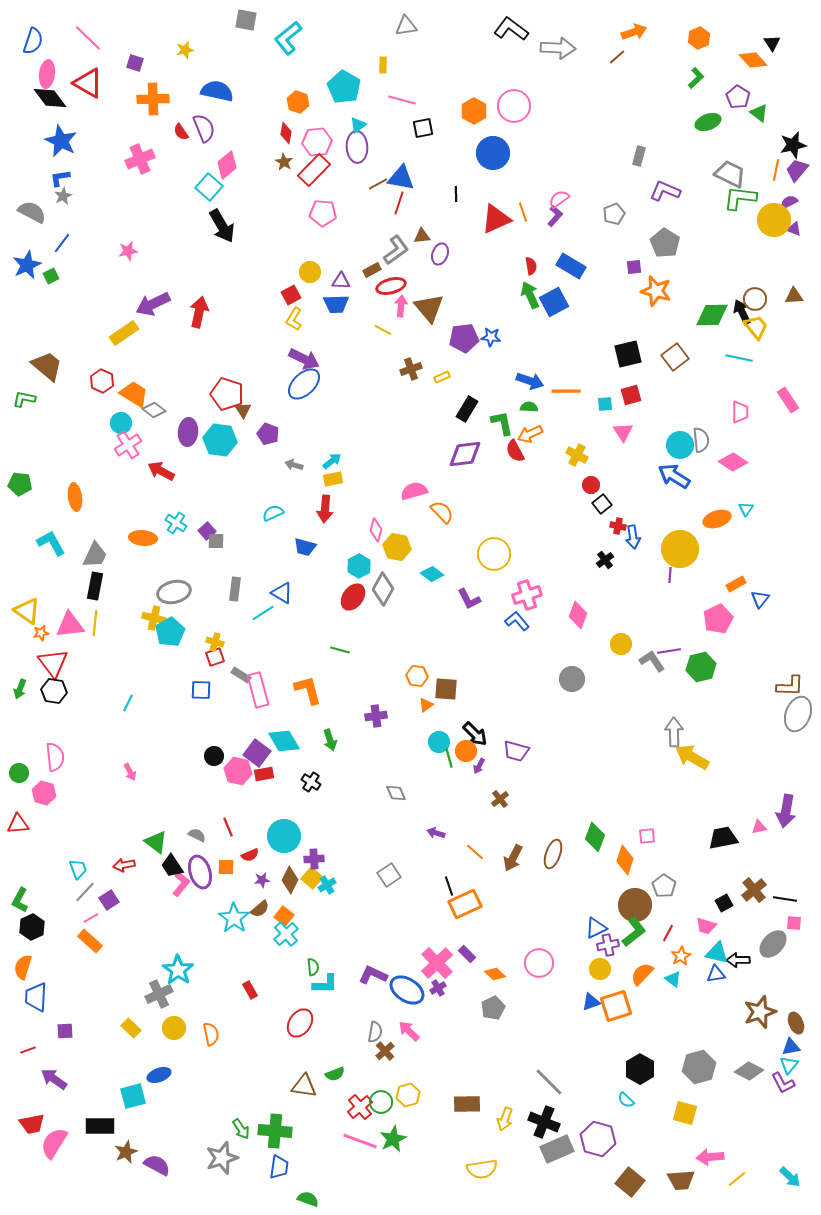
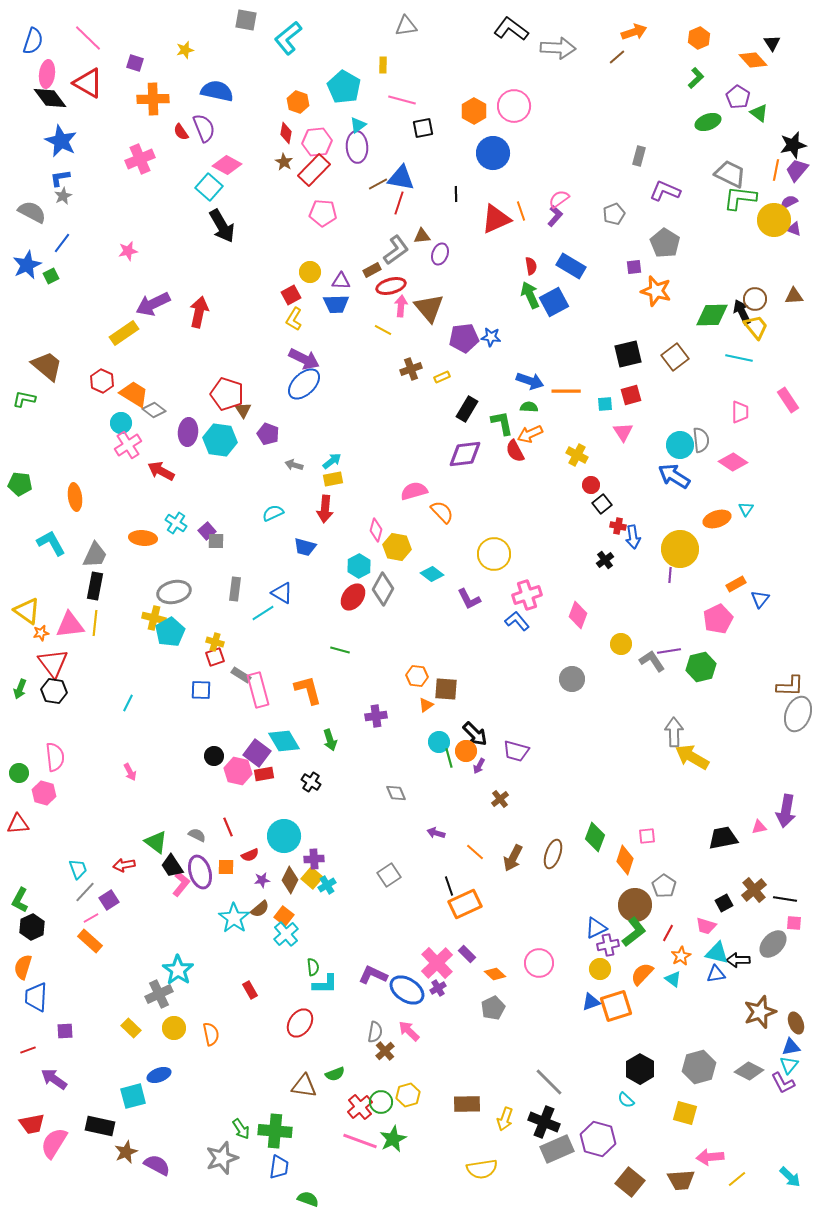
pink diamond at (227, 165): rotated 68 degrees clockwise
orange line at (523, 212): moved 2 px left, 1 px up
black rectangle at (100, 1126): rotated 12 degrees clockwise
